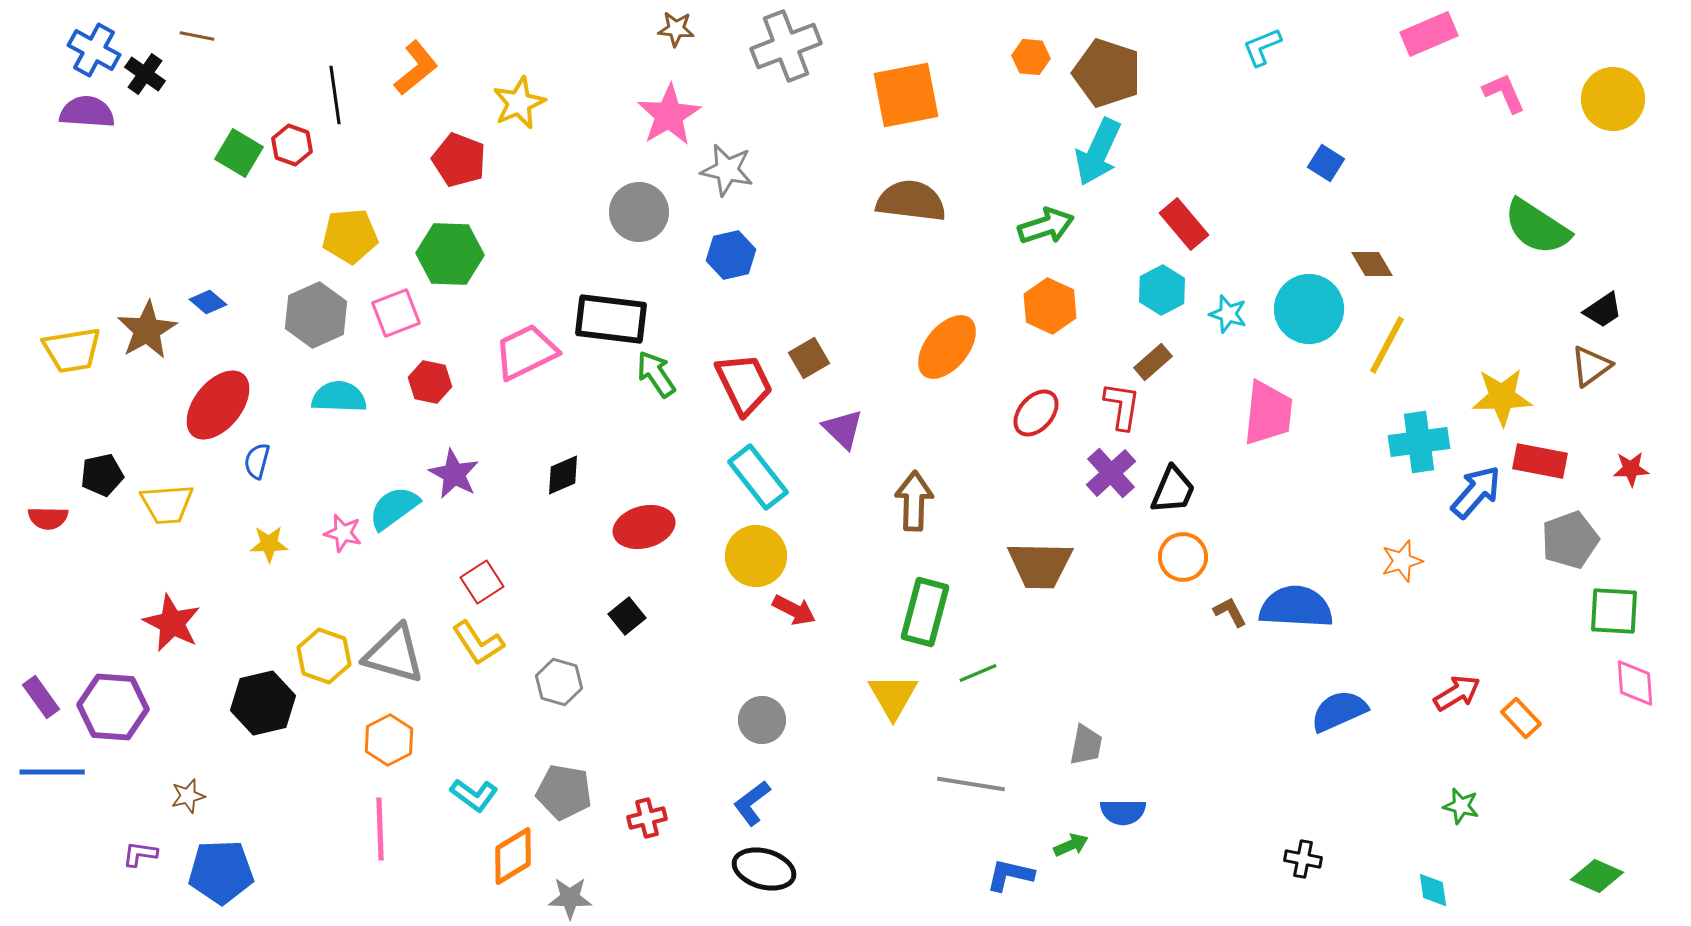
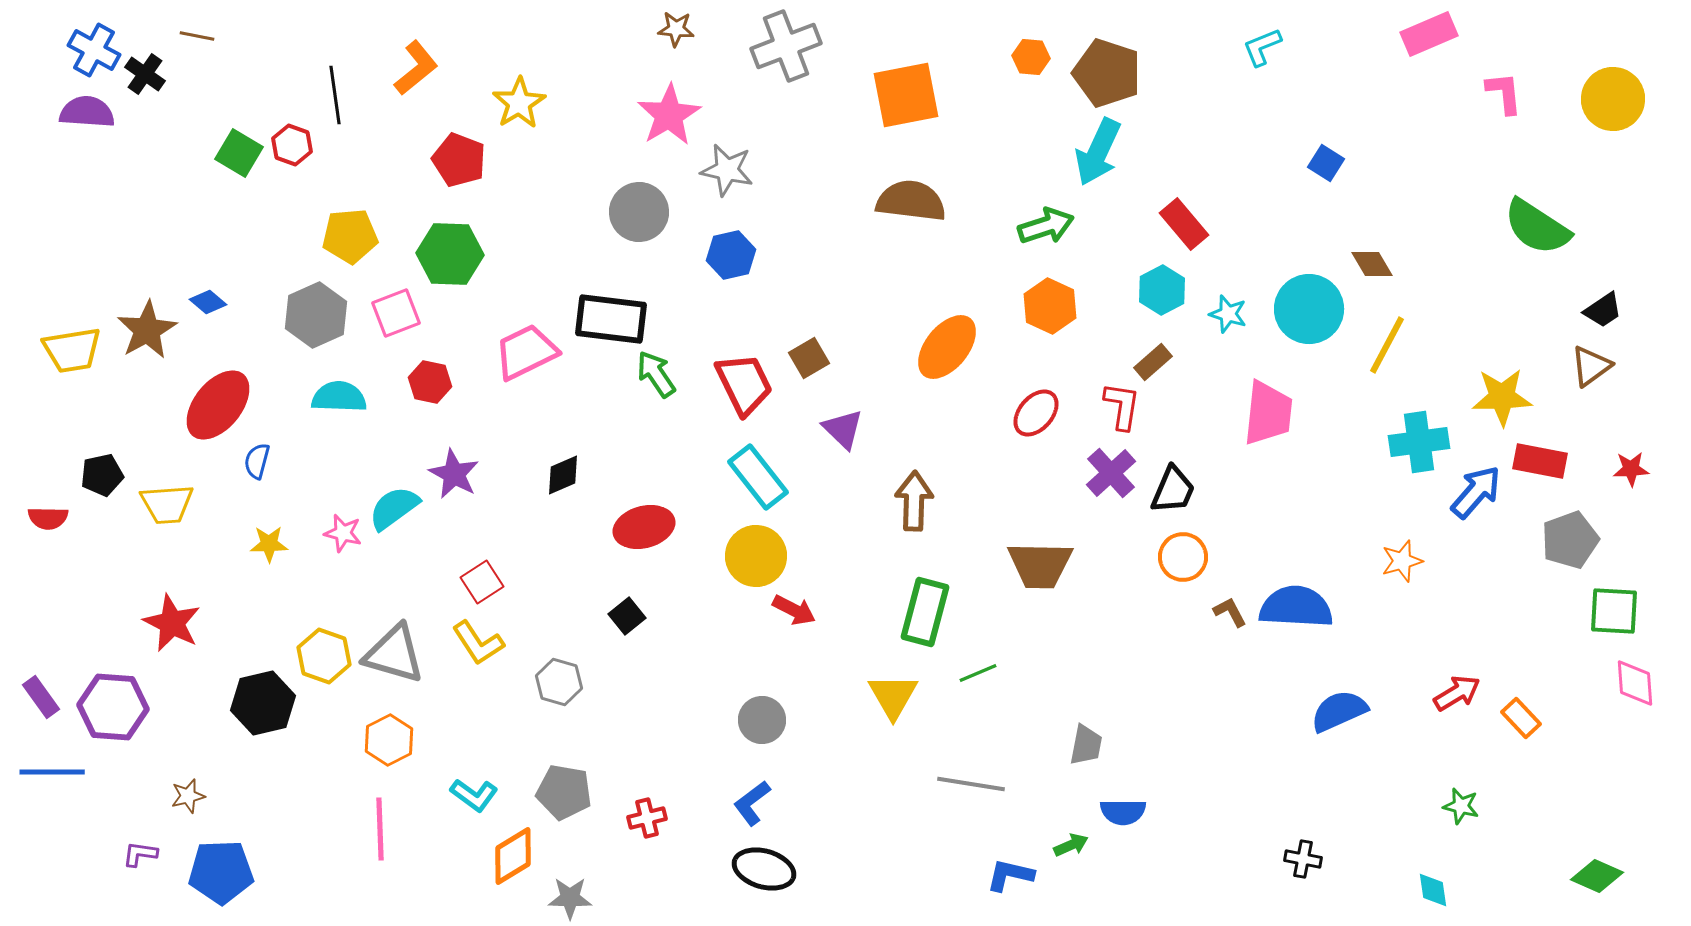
pink L-shape at (1504, 93): rotated 18 degrees clockwise
yellow star at (519, 103): rotated 8 degrees counterclockwise
